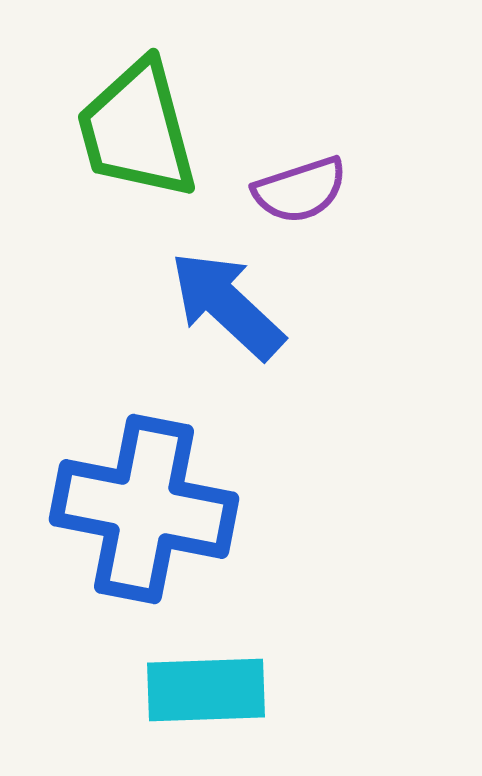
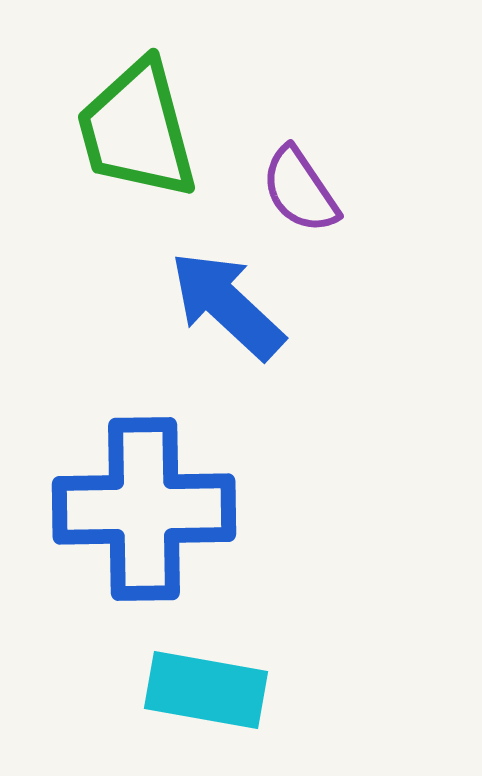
purple semicircle: rotated 74 degrees clockwise
blue cross: rotated 12 degrees counterclockwise
cyan rectangle: rotated 12 degrees clockwise
